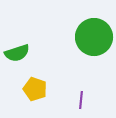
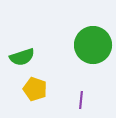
green circle: moved 1 px left, 8 px down
green semicircle: moved 5 px right, 4 px down
